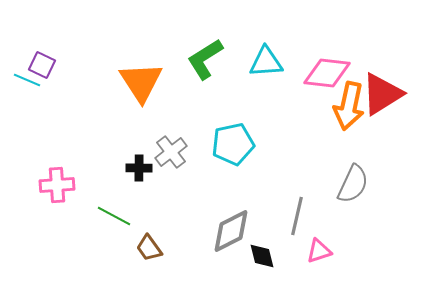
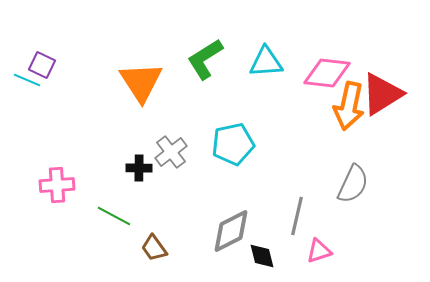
brown trapezoid: moved 5 px right
